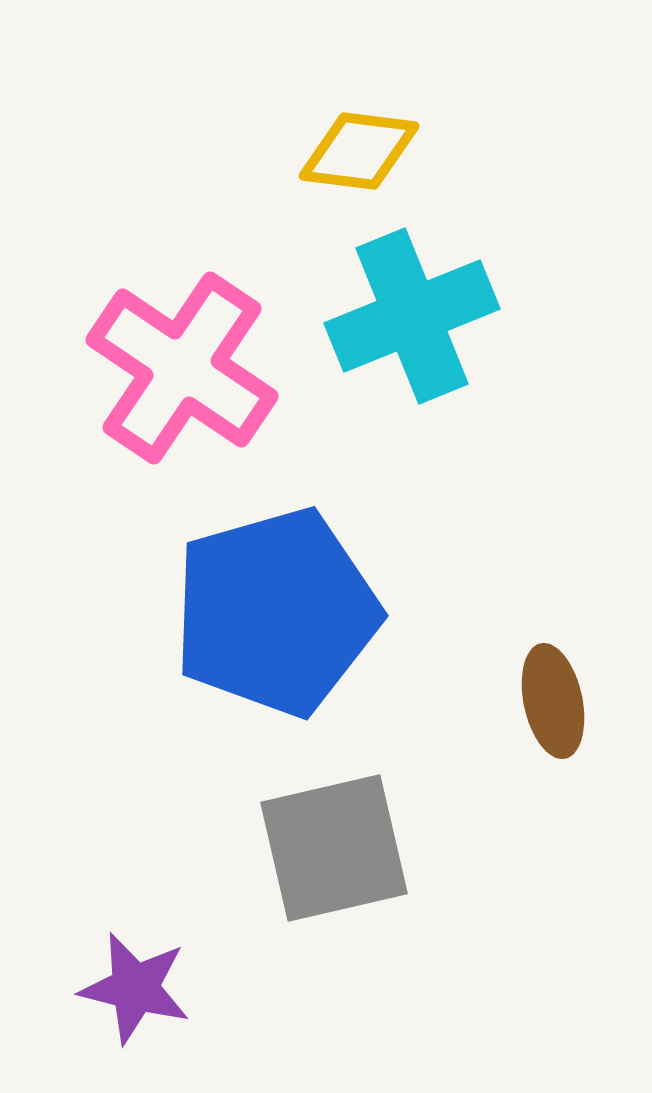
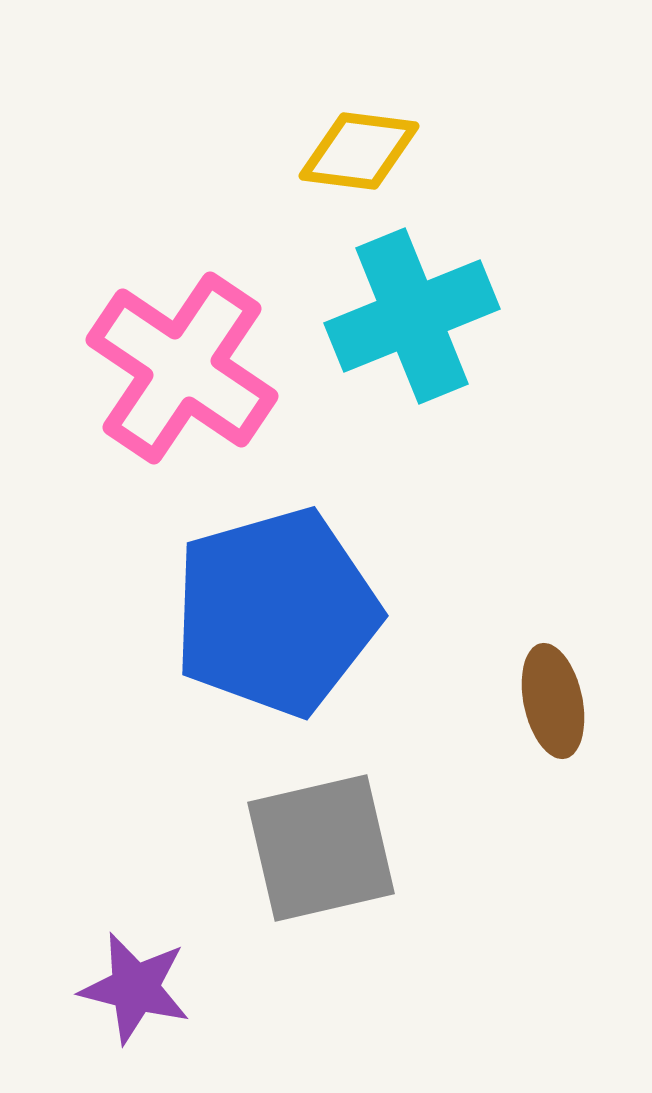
gray square: moved 13 px left
